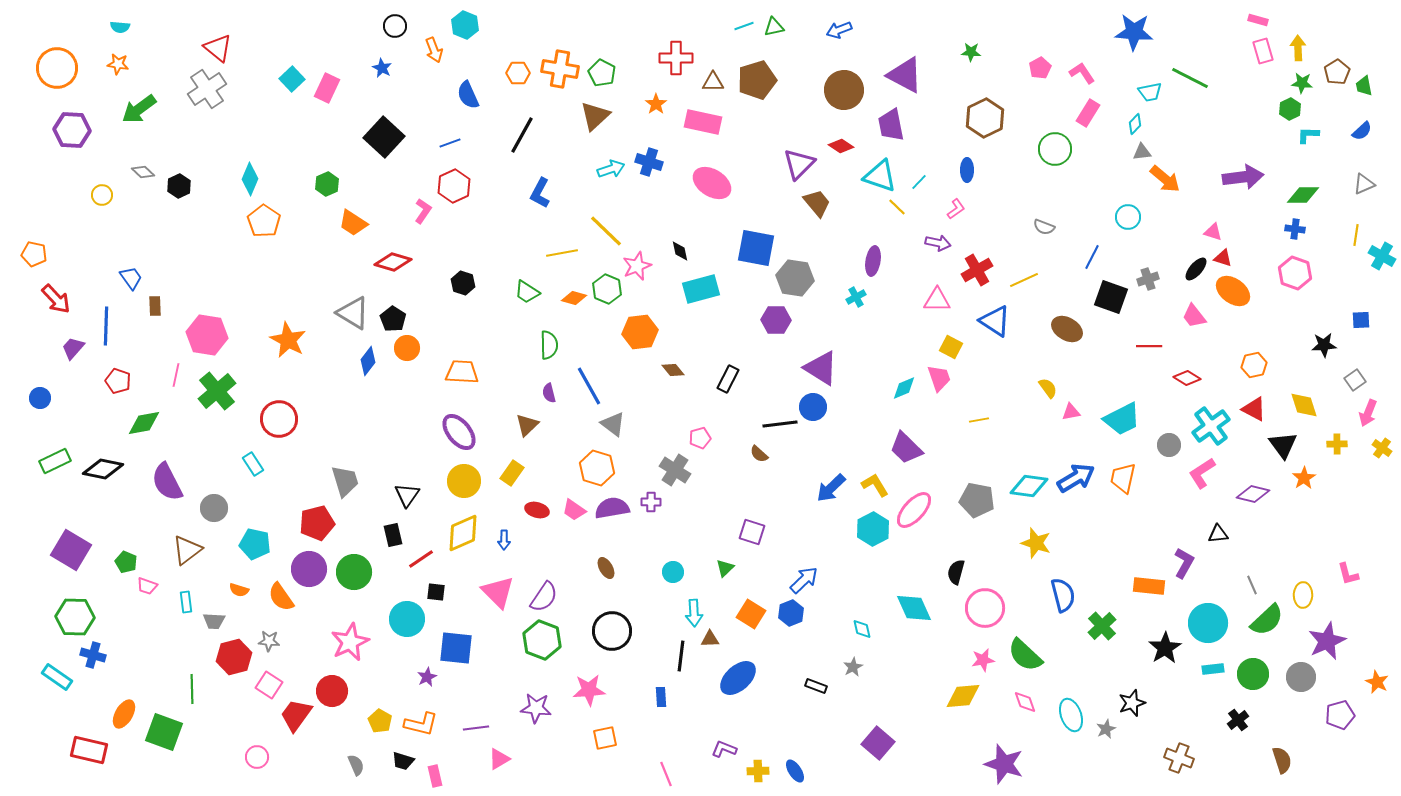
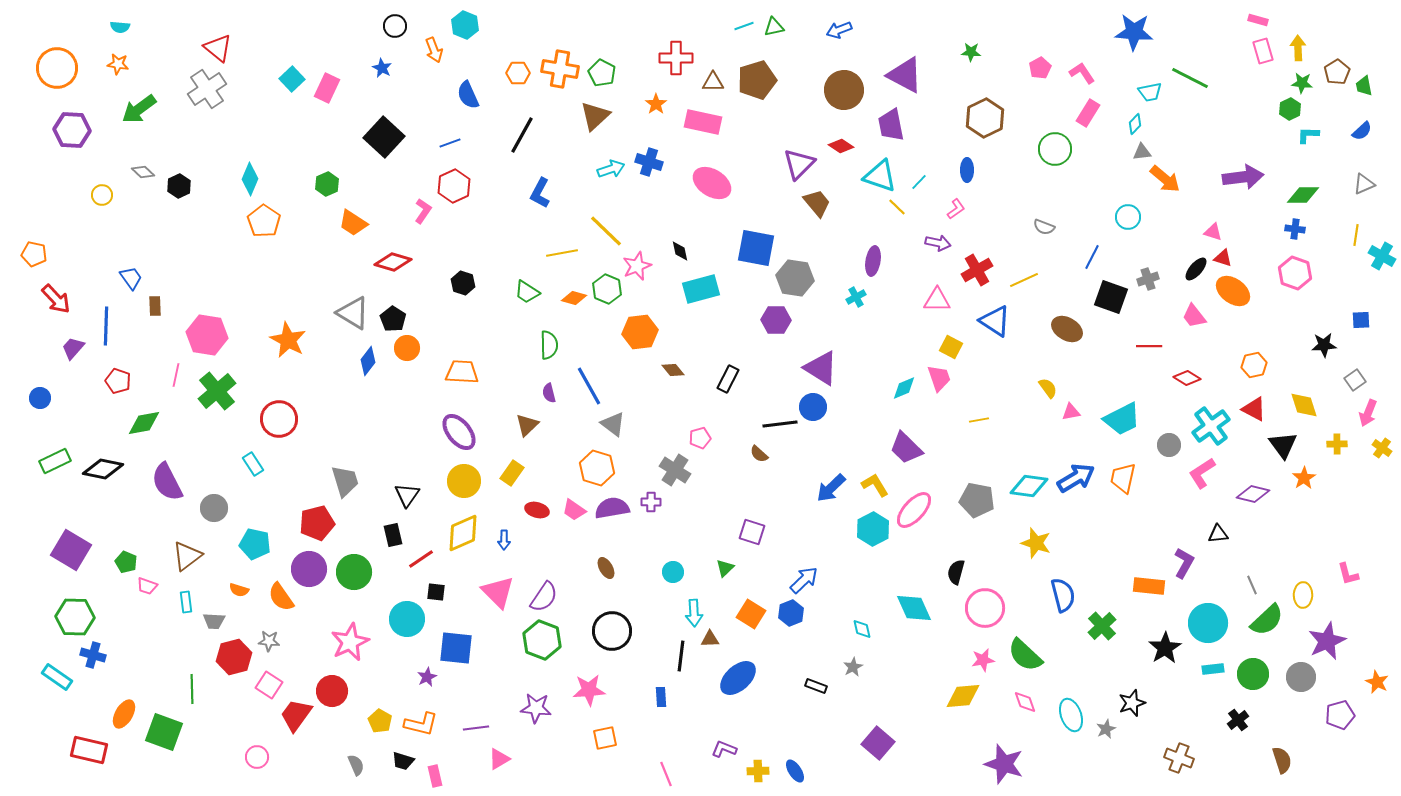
brown triangle at (187, 550): moved 6 px down
